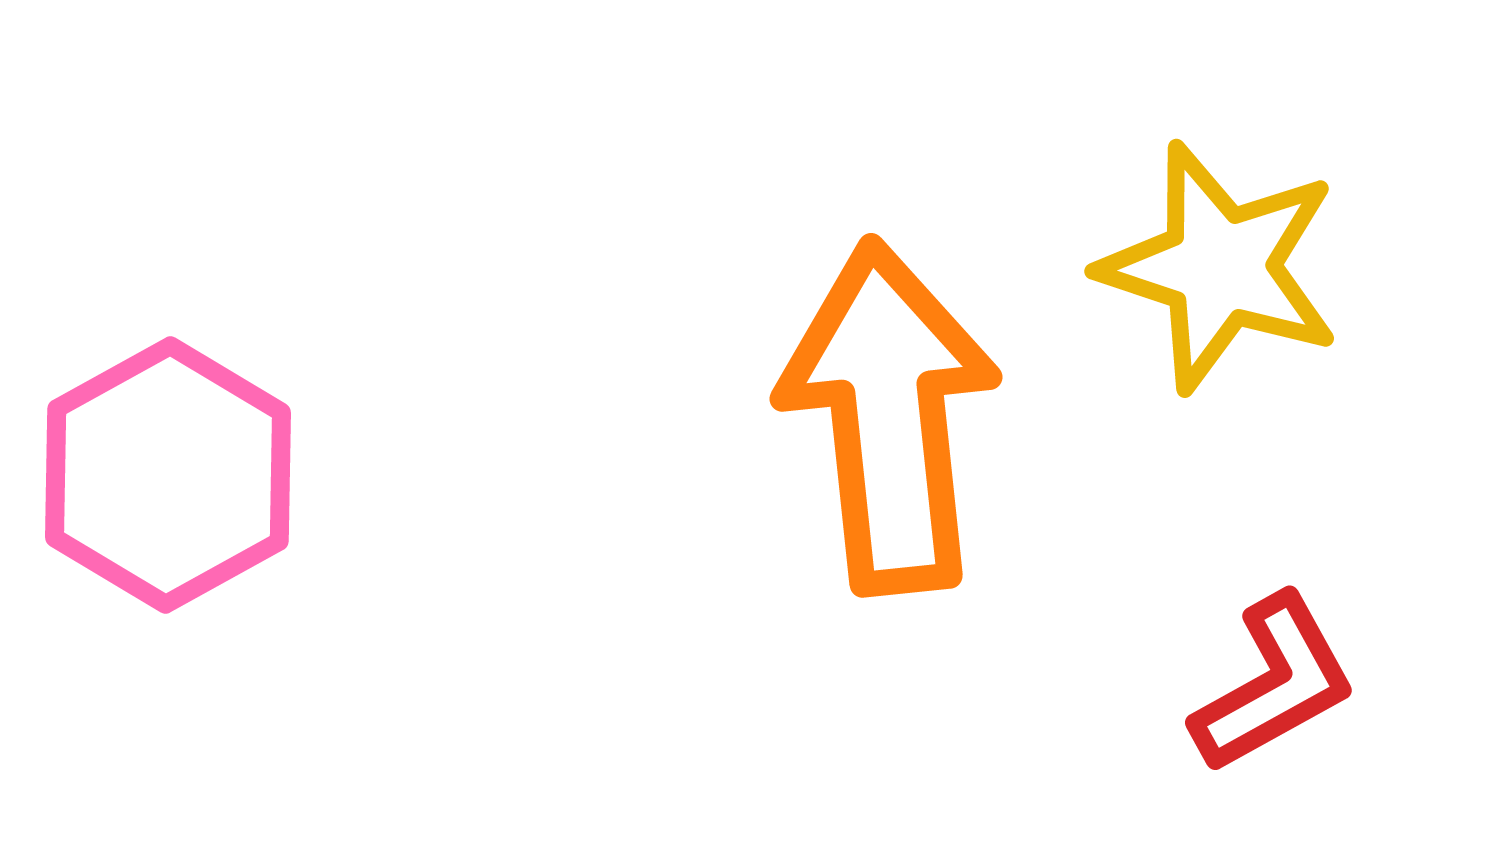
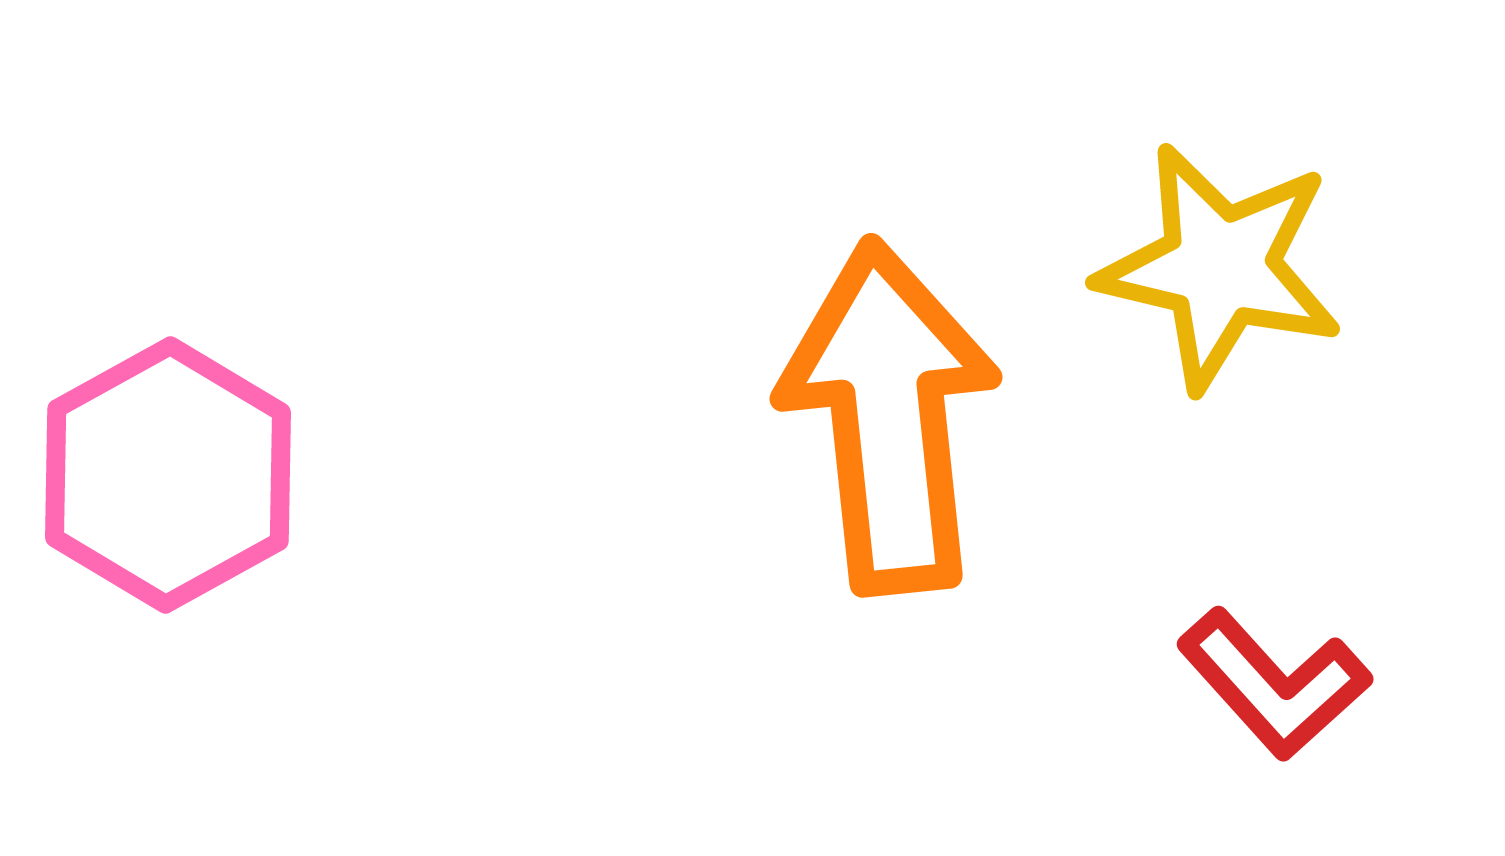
yellow star: rotated 5 degrees counterclockwise
red L-shape: rotated 77 degrees clockwise
